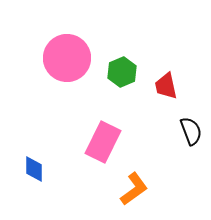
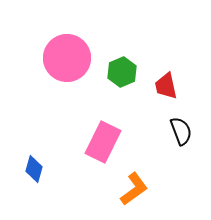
black semicircle: moved 10 px left
blue diamond: rotated 16 degrees clockwise
